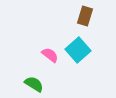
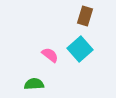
cyan square: moved 2 px right, 1 px up
green semicircle: rotated 36 degrees counterclockwise
